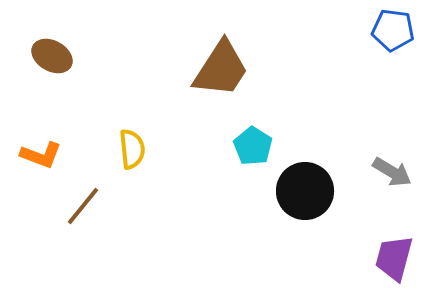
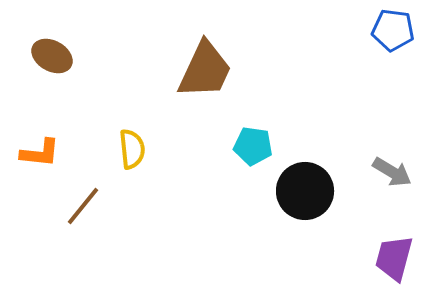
brown trapezoid: moved 16 px left, 1 px down; rotated 8 degrees counterclockwise
cyan pentagon: rotated 24 degrees counterclockwise
orange L-shape: moved 1 px left, 2 px up; rotated 15 degrees counterclockwise
